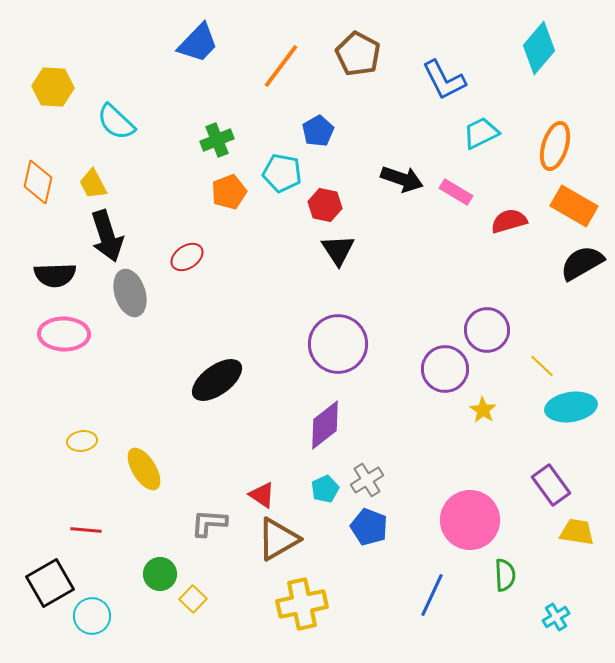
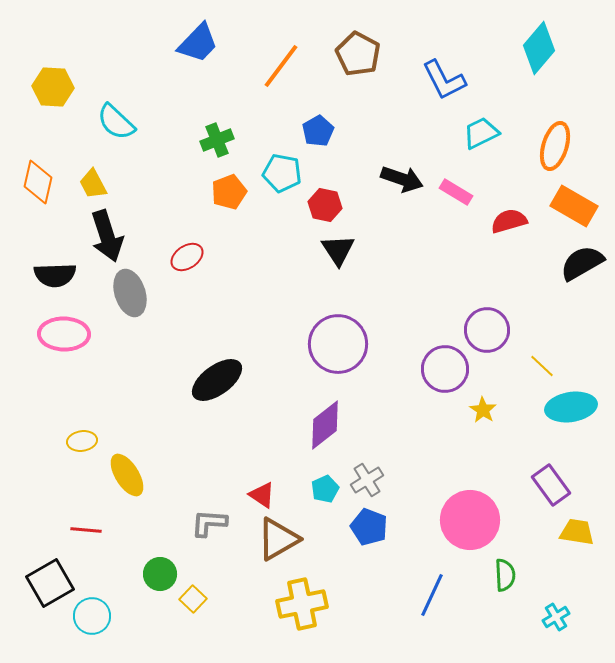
yellow ellipse at (144, 469): moved 17 px left, 6 px down
